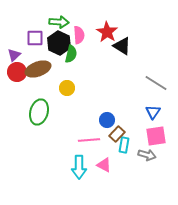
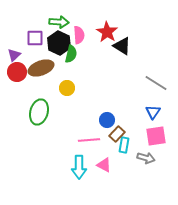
brown ellipse: moved 3 px right, 1 px up
gray arrow: moved 1 px left, 3 px down
